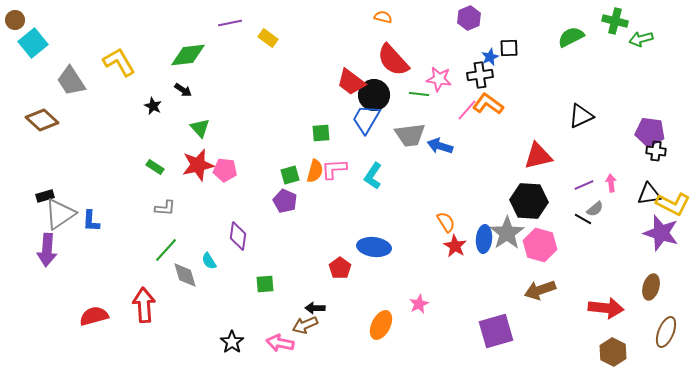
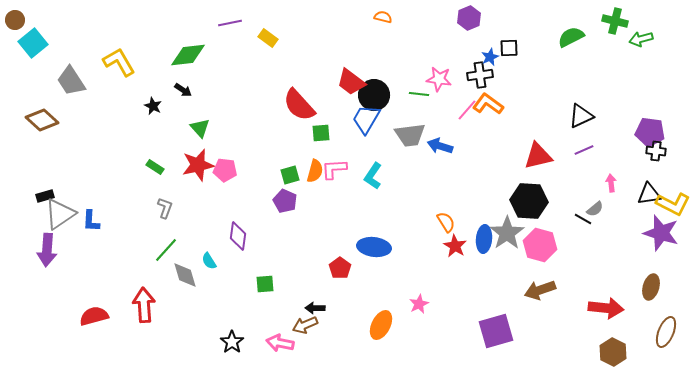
red semicircle at (393, 60): moved 94 px left, 45 px down
purple line at (584, 185): moved 35 px up
gray L-shape at (165, 208): rotated 75 degrees counterclockwise
